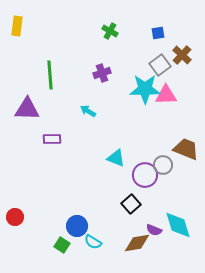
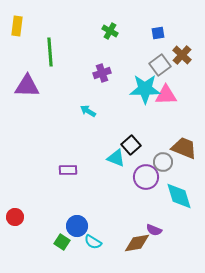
green line: moved 23 px up
purple triangle: moved 23 px up
purple rectangle: moved 16 px right, 31 px down
brown trapezoid: moved 2 px left, 1 px up
gray circle: moved 3 px up
purple circle: moved 1 px right, 2 px down
black square: moved 59 px up
cyan diamond: moved 1 px right, 29 px up
green square: moved 3 px up
